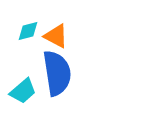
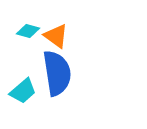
cyan diamond: rotated 30 degrees clockwise
orange triangle: rotated 8 degrees clockwise
